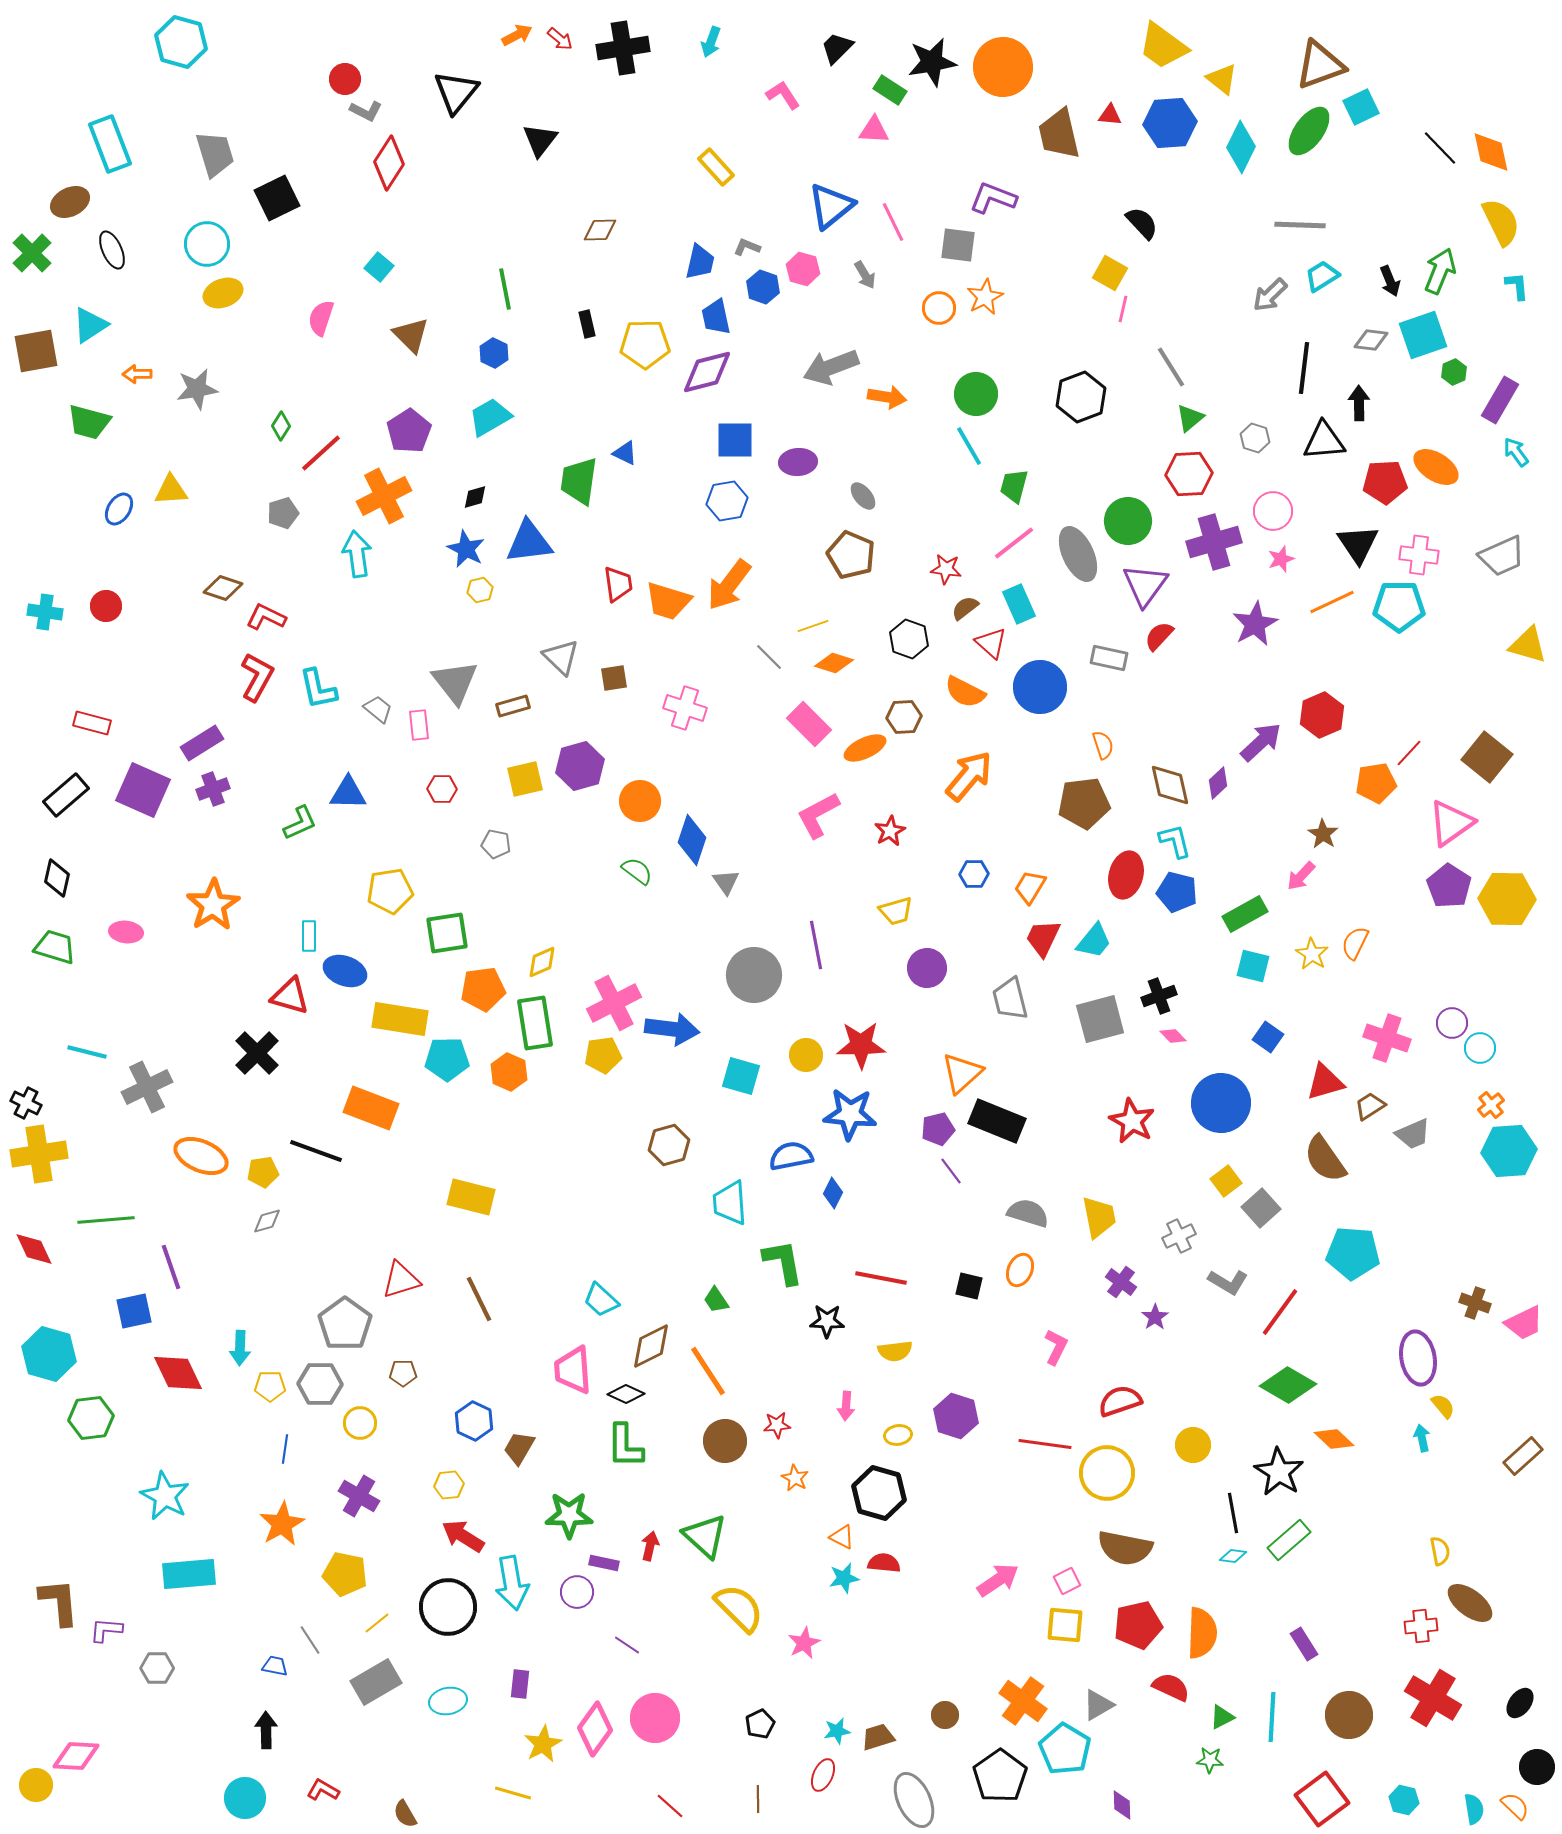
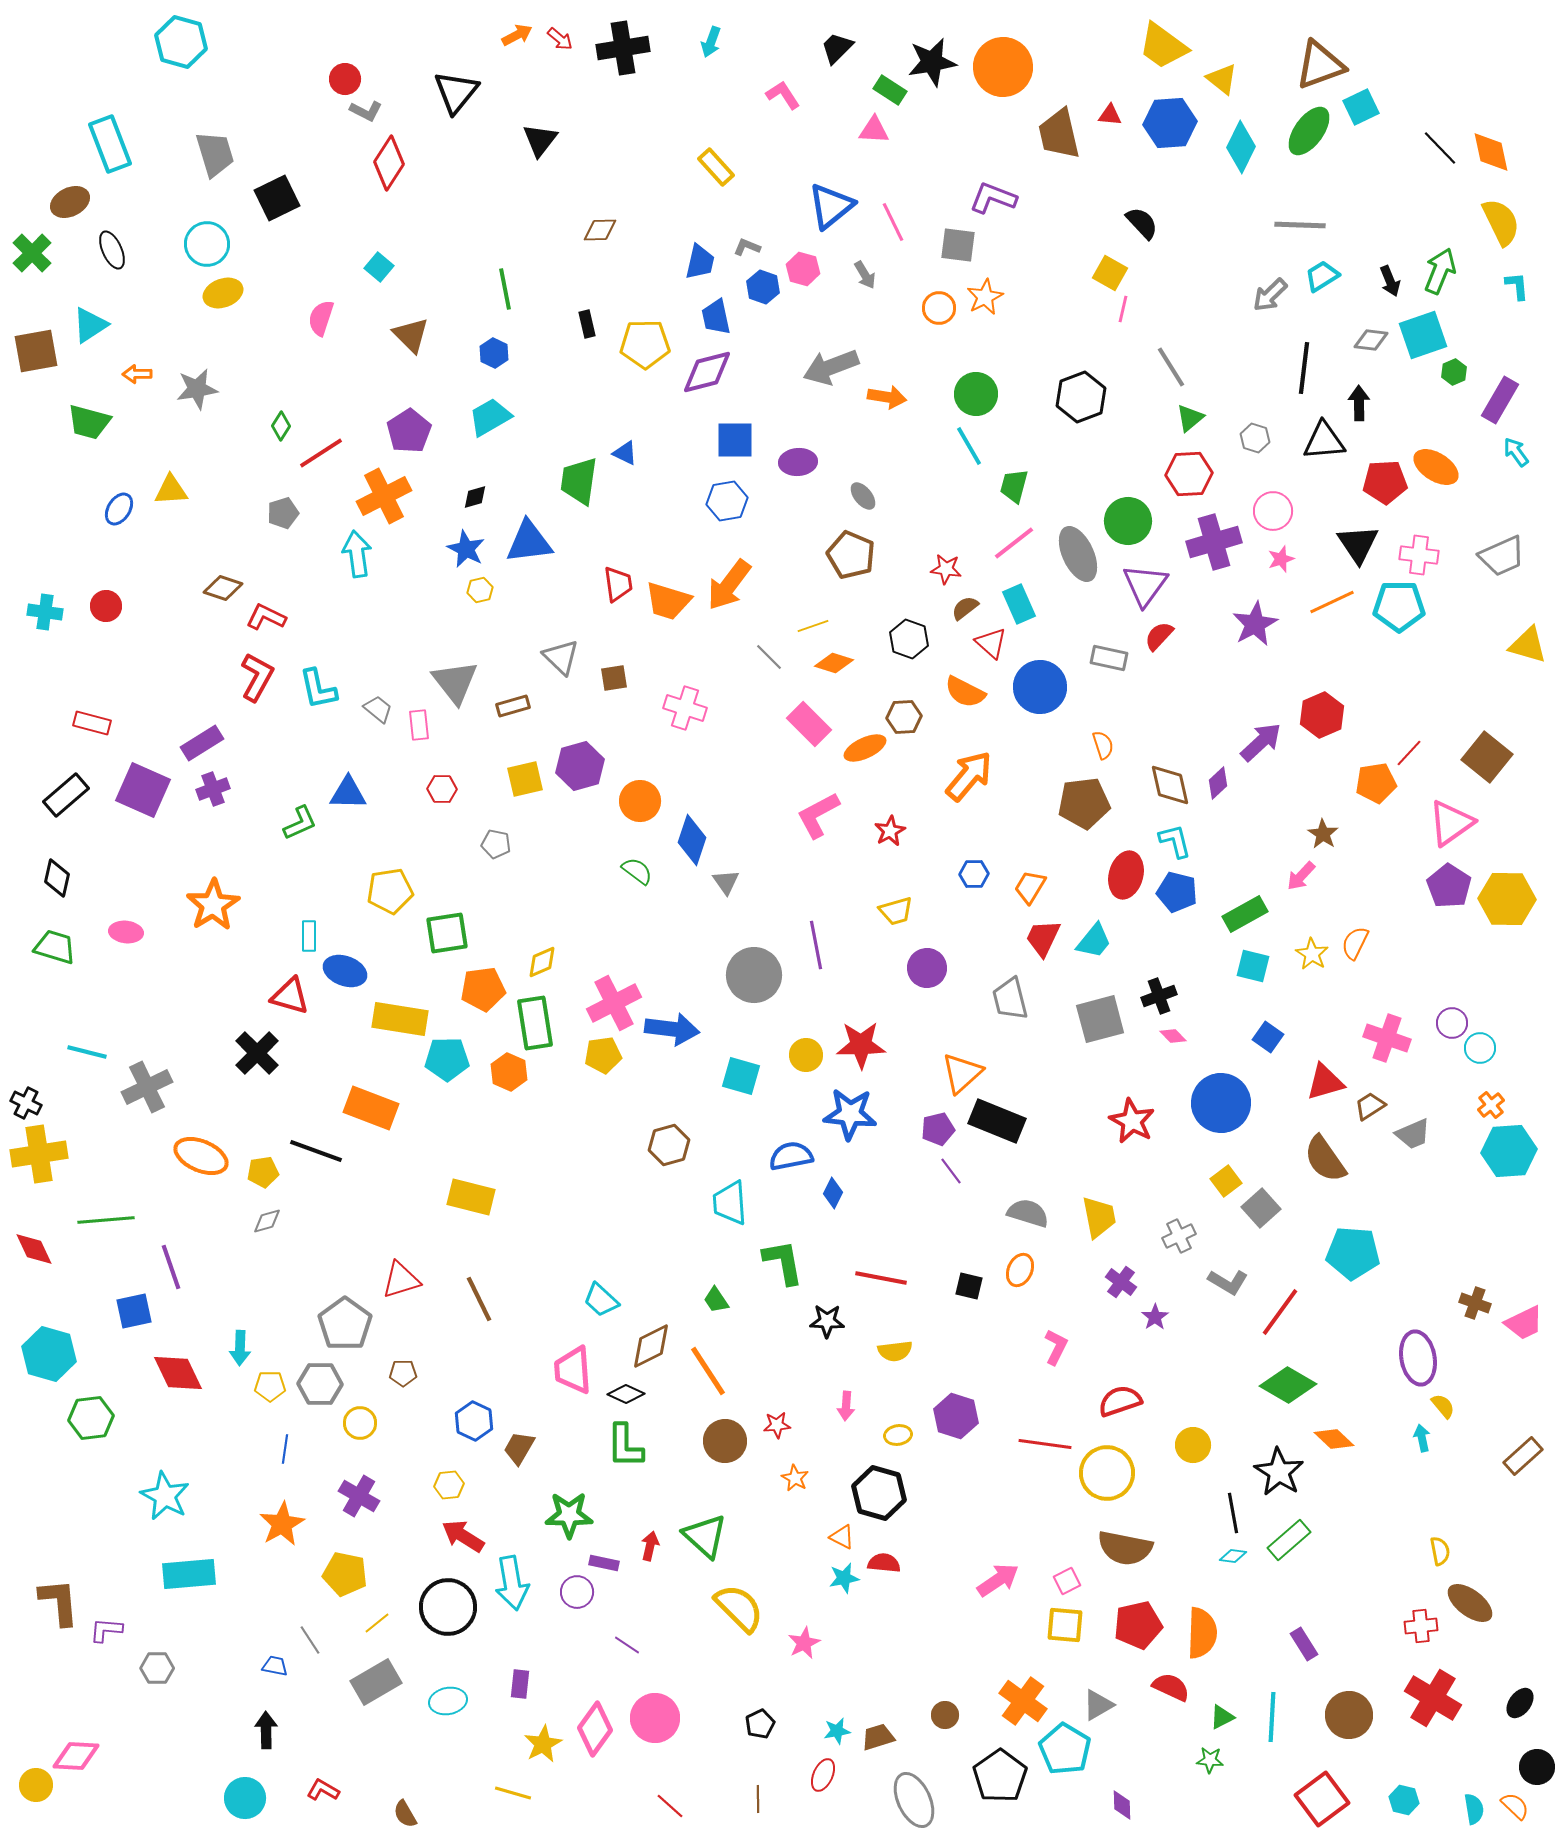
red line at (321, 453): rotated 9 degrees clockwise
